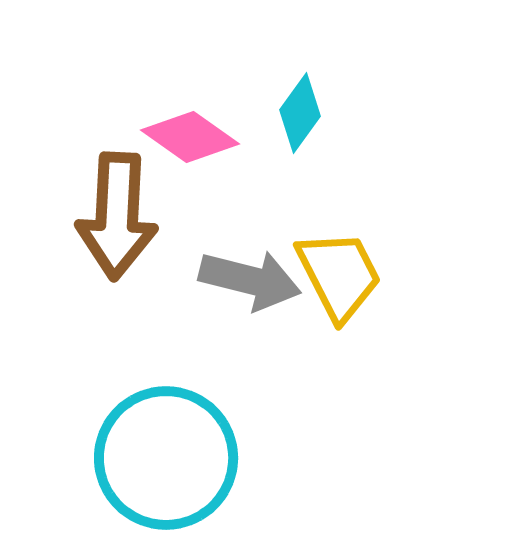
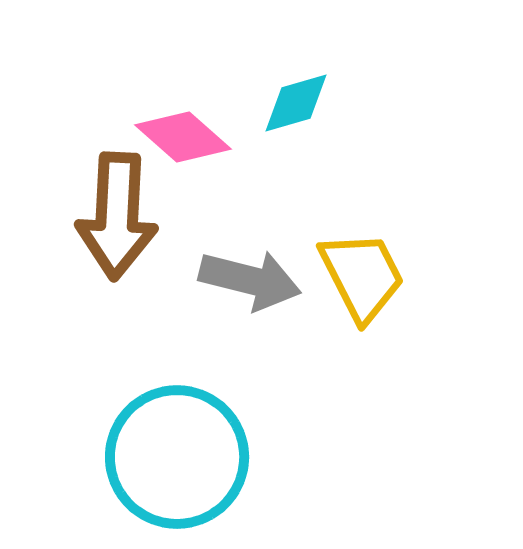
cyan diamond: moved 4 px left, 10 px up; rotated 38 degrees clockwise
pink diamond: moved 7 px left; rotated 6 degrees clockwise
yellow trapezoid: moved 23 px right, 1 px down
cyan circle: moved 11 px right, 1 px up
